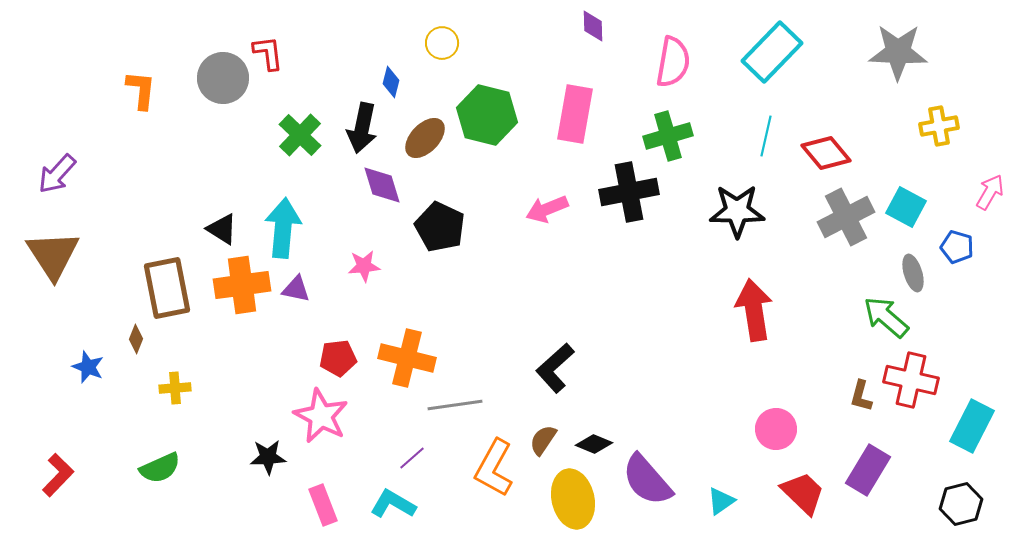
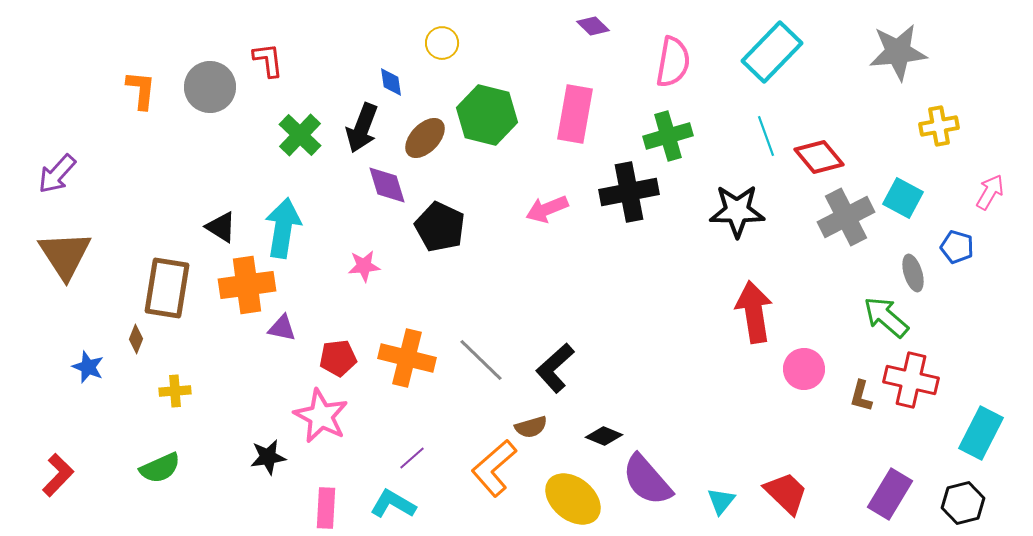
purple diamond at (593, 26): rotated 44 degrees counterclockwise
gray star at (898, 52): rotated 8 degrees counterclockwise
red L-shape at (268, 53): moved 7 px down
gray circle at (223, 78): moved 13 px left, 9 px down
blue diamond at (391, 82): rotated 24 degrees counterclockwise
black arrow at (362, 128): rotated 9 degrees clockwise
cyan line at (766, 136): rotated 33 degrees counterclockwise
red diamond at (826, 153): moved 7 px left, 4 px down
purple diamond at (382, 185): moved 5 px right
cyan square at (906, 207): moved 3 px left, 9 px up
cyan arrow at (283, 228): rotated 4 degrees clockwise
black triangle at (222, 229): moved 1 px left, 2 px up
brown triangle at (53, 255): moved 12 px right
orange cross at (242, 285): moved 5 px right
brown rectangle at (167, 288): rotated 20 degrees clockwise
purple triangle at (296, 289): moved 14 px left, 39 px down
red arrow at (754, 310): moved 2 px down
yellow cross at (175, 388): moved 3 px down
gray line at (455, 405): moved 26 px right, 45 px up; rotated 52 degrees clockwise
cyan rectangle at (972, 426): moved 9 px right, 7 px down
pink circle at (776, 429): moved 28 px right, 60 px up
brown semicircle at (543, 440): moved 12 px left, 13 px up; rotated 140 degrees counterclockwise
black diamond at (594, 444): moved 10 px right, 8 px up
black star at (268, 457): rotated 6 degrees counterclockwise
orange L-shape at (494, 468): rotated 20 degrees clockwise
purple rectangle at (868, 470): moved 22 px right, 24 px down
red trapezoid at (803, 493): moved 17 px left
yellow ellipse at (573, 499): rotated 38 degrees counterclockwise
cyan triangle at (721, 501): rotated 16 degrees counterclockwise
black hexagon at (961, 504): moved 2 px right, 1 px up
pink rectangle at (323, 505): moved 3 px right, 3 px down; rotated 24 degrees clockwise
